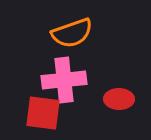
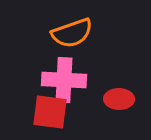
pink cross: rotated 9 degrees clockwise
red square: moved 7 px right, 1 px up
